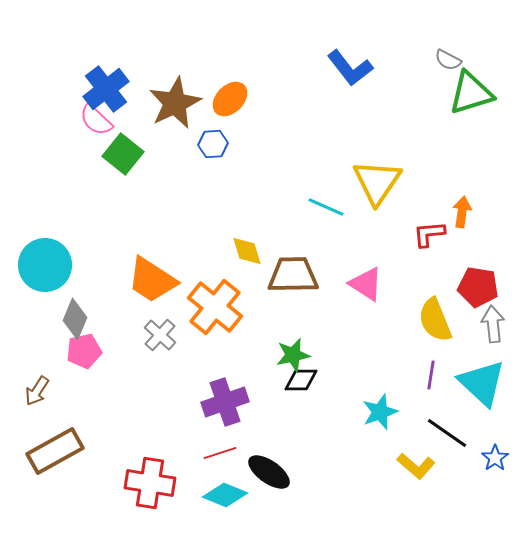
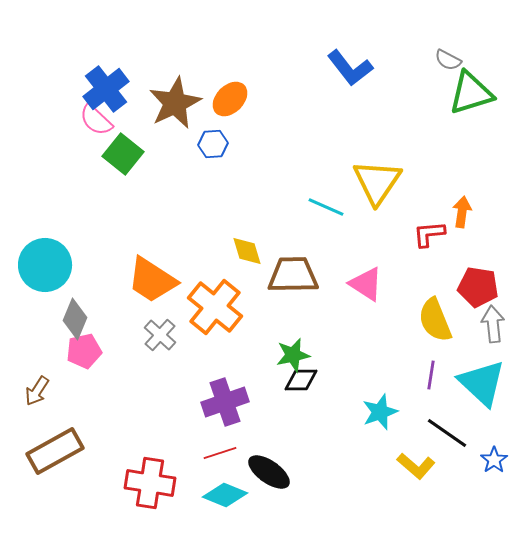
blue star: moved 1 px left, 2 px down
